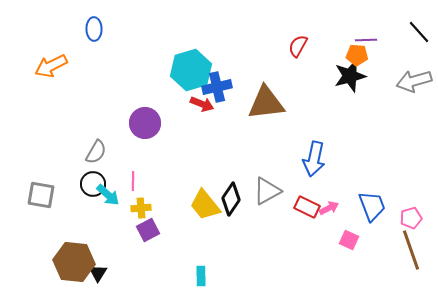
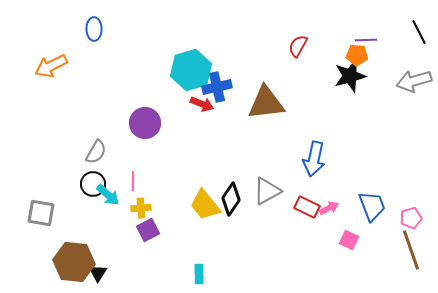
black line: rotated 15 degrees clockwise
gray square: moved 18 px down
cyan rectangle: moved 2 px left, 2 px up
